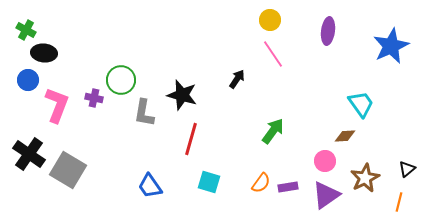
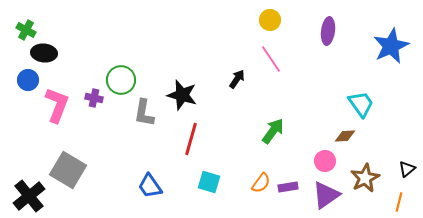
pink line: moved 2 px left, 5 px down
black cross: moved 42 px down; rotated 16 degrees clockwise
